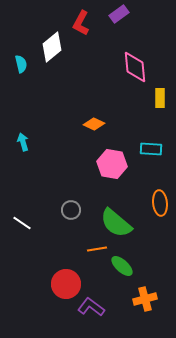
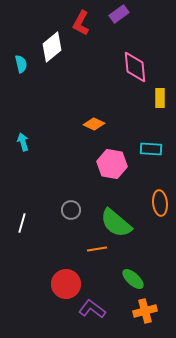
white line: rotated 72 degrees clockwise
green ellipse: moved 11 px right, 13 px down
orange cross: moved 12 px down
purple L-shape: moved 1 px right, 2 px down
